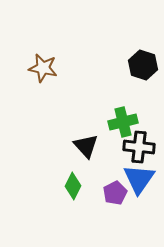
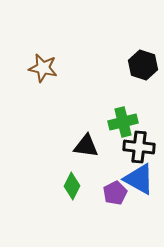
black triangle: rotated 40 degrees counterclockwise
blue triangle: rotated 36 degrees counterclockwise
green diamond: moved 1 px left
